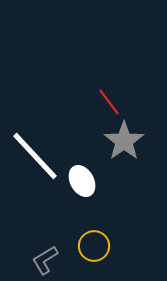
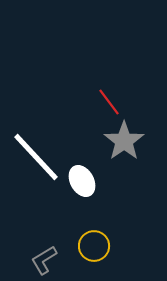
white line: moved 1 px right, 1 px down
gray L-shape: moved 1 px left
